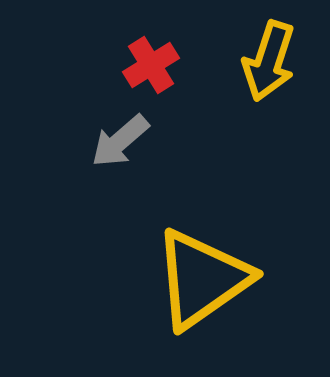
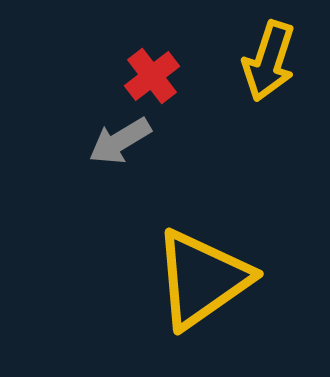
red cross: moved 1 px right, 11 px down; rotated 6 degrees counterclockwise
gray arrow: rotated 10 degrees clockwise
